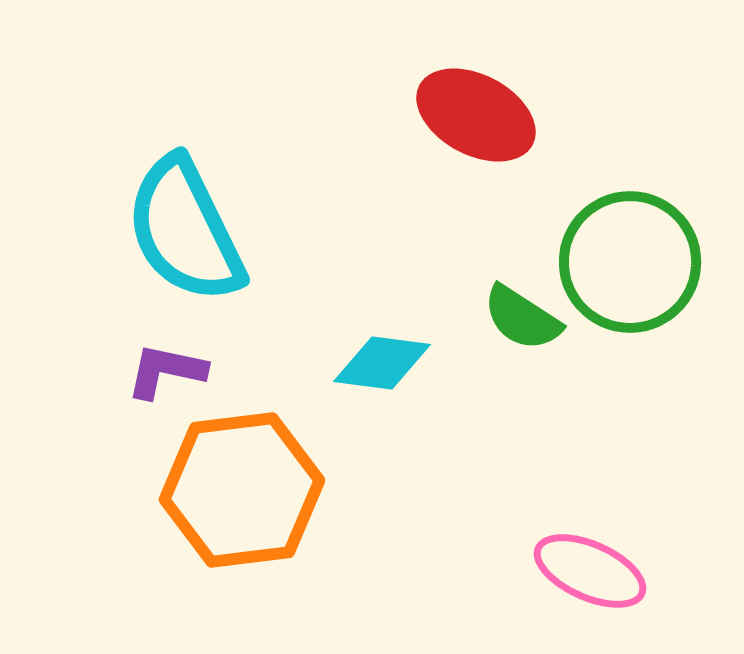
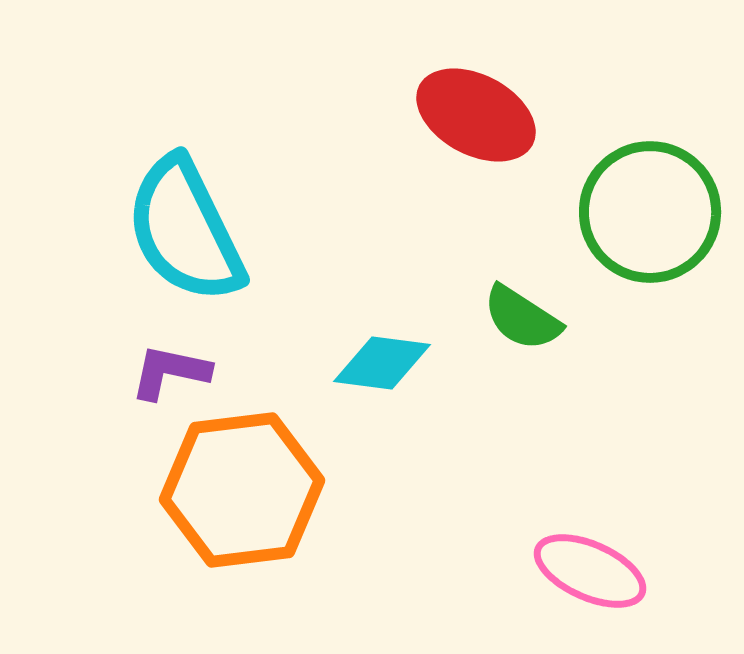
green circle: moved 20 px right, 50 px up
purple L-shape: moved 4 px right, 1 px down
